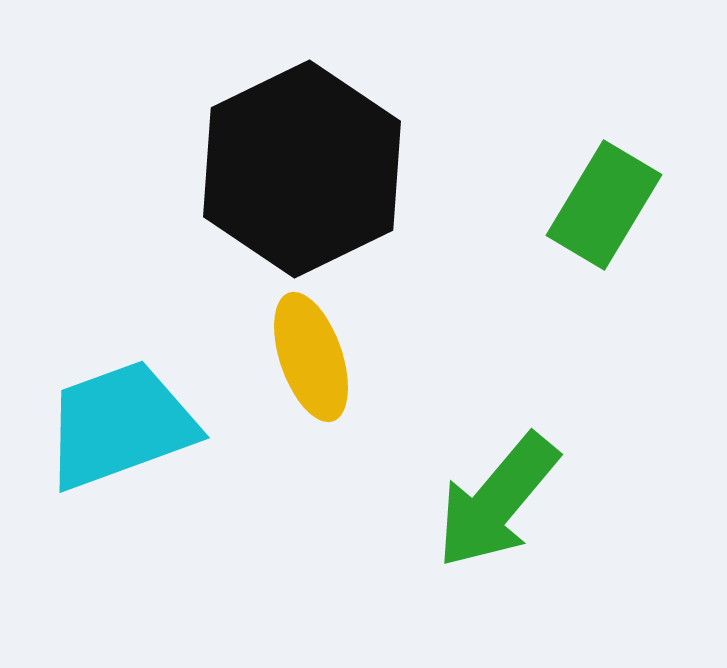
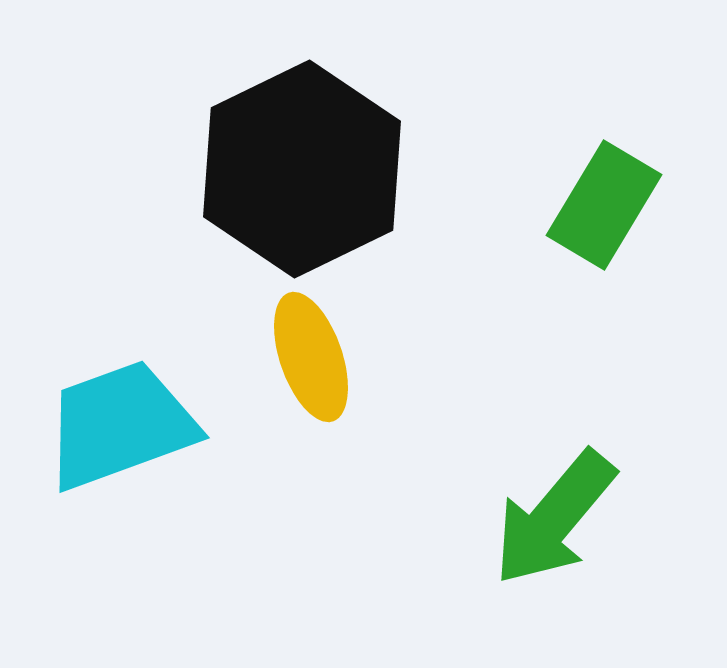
green arrow: moved 57 px right, 17 px down
